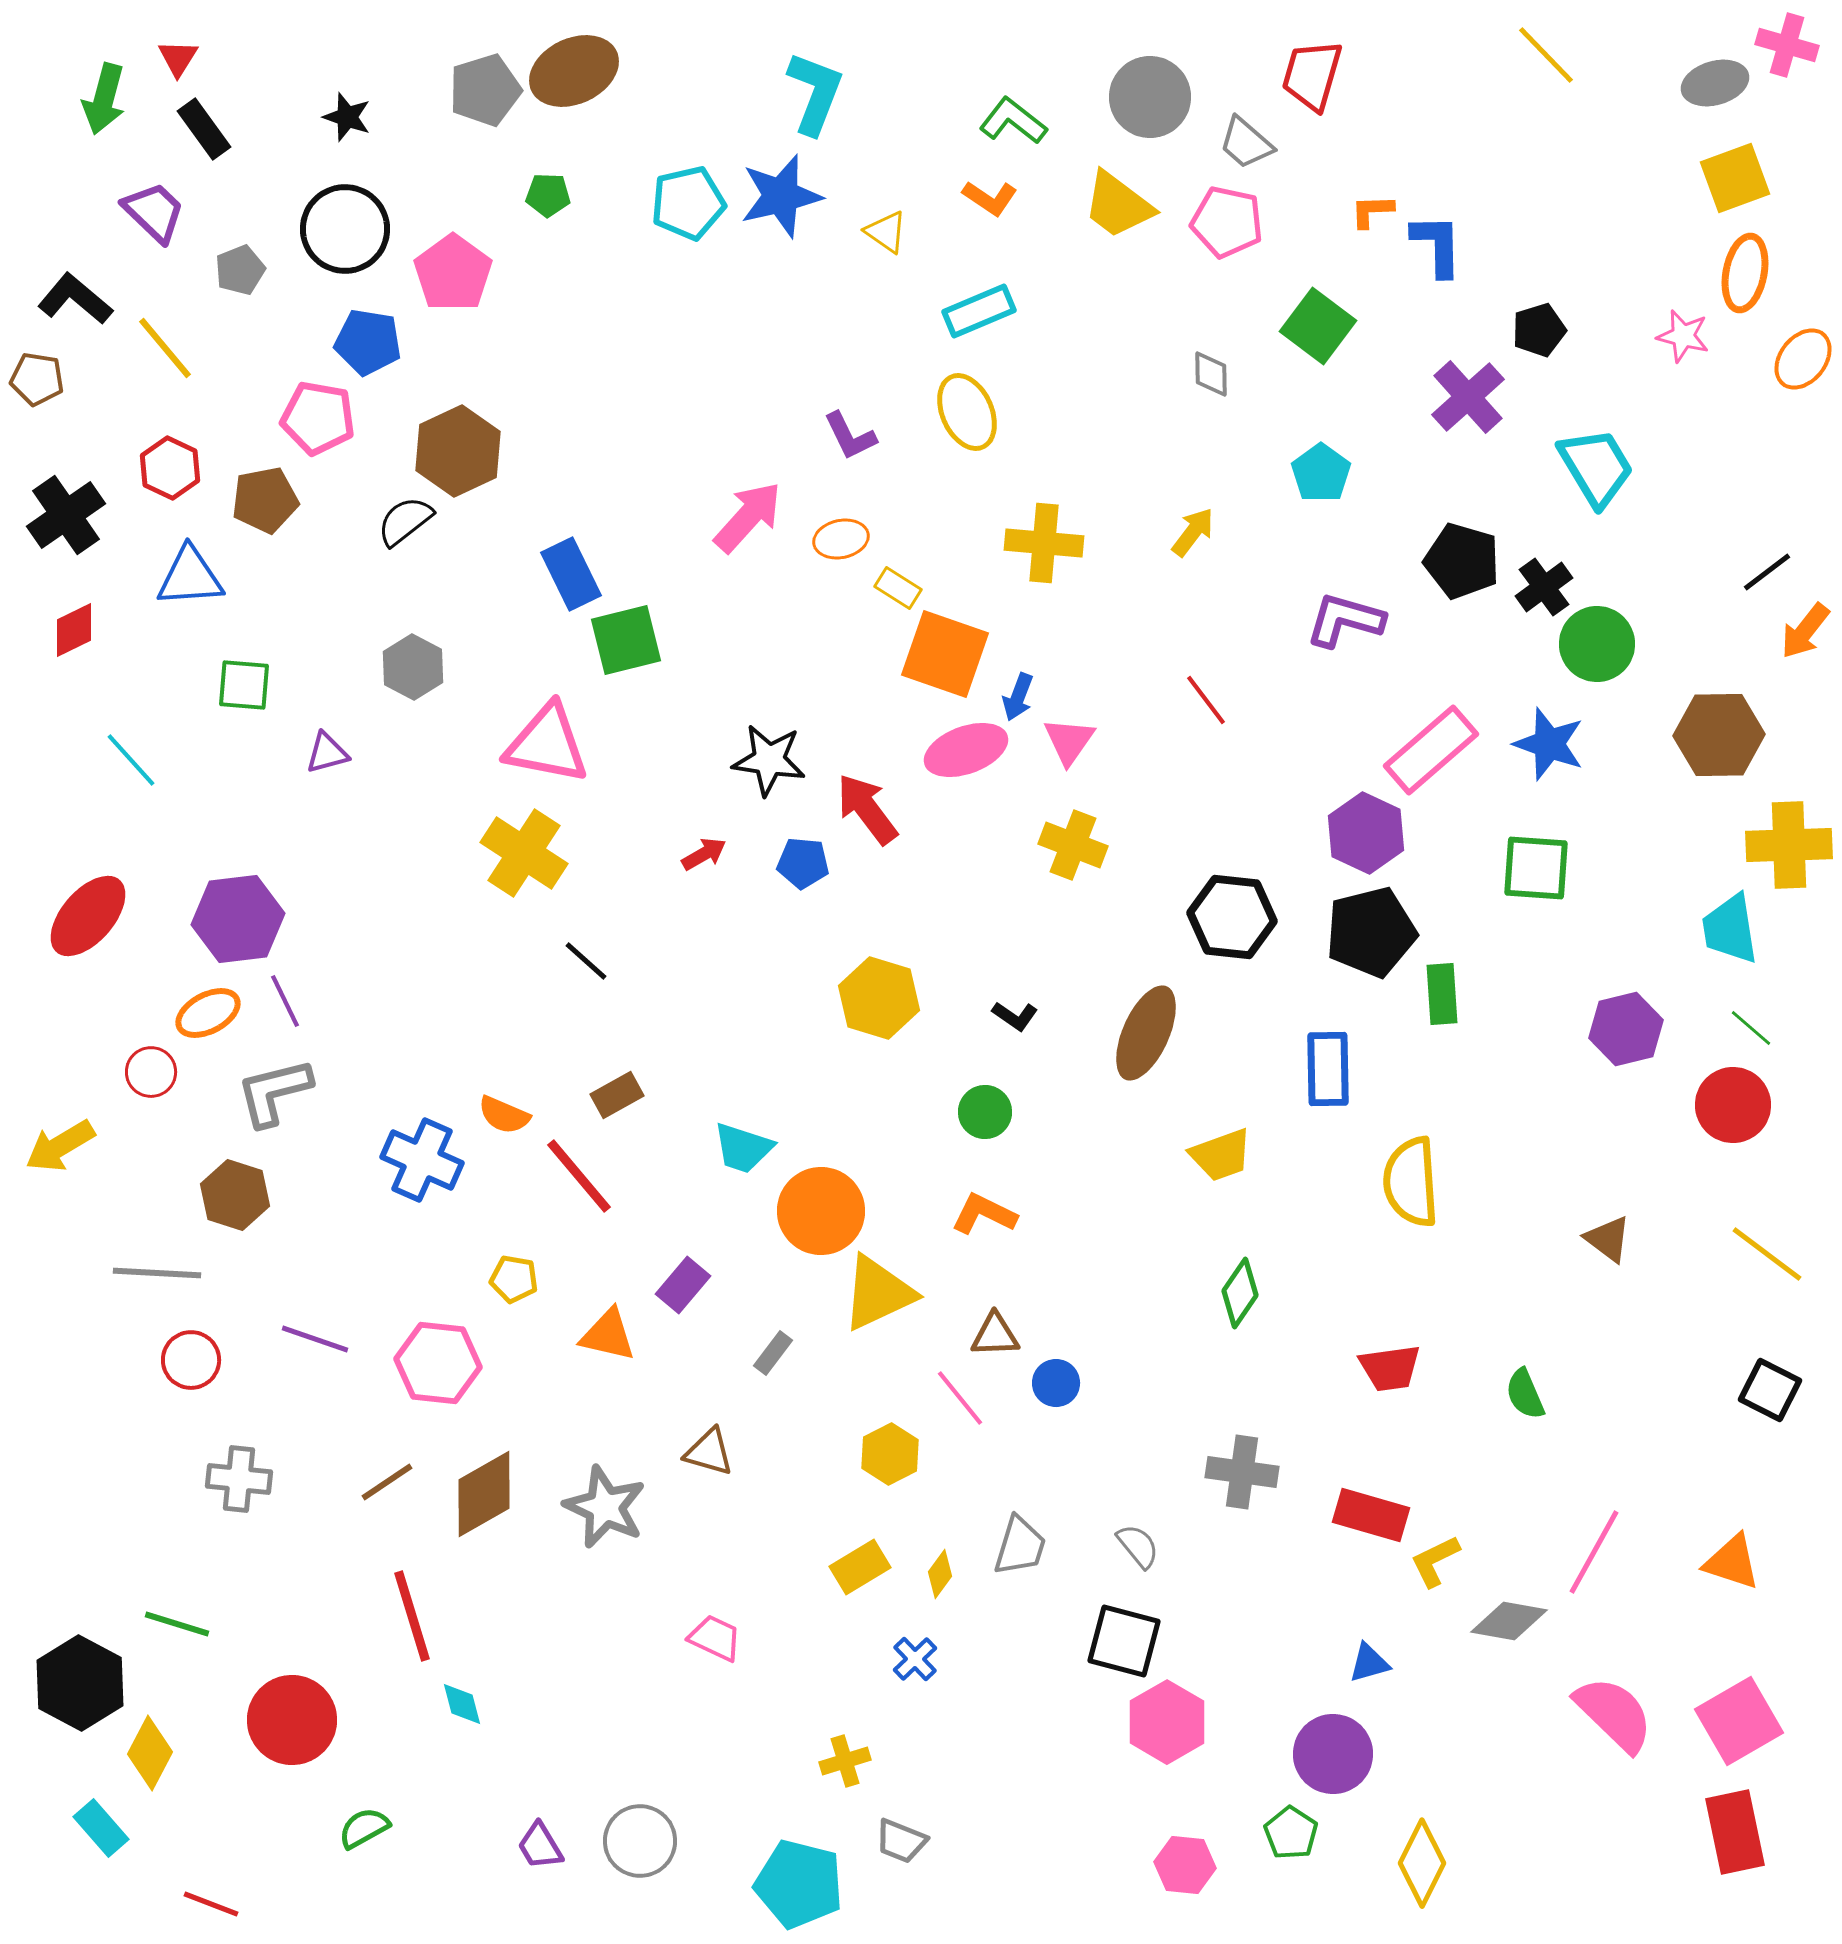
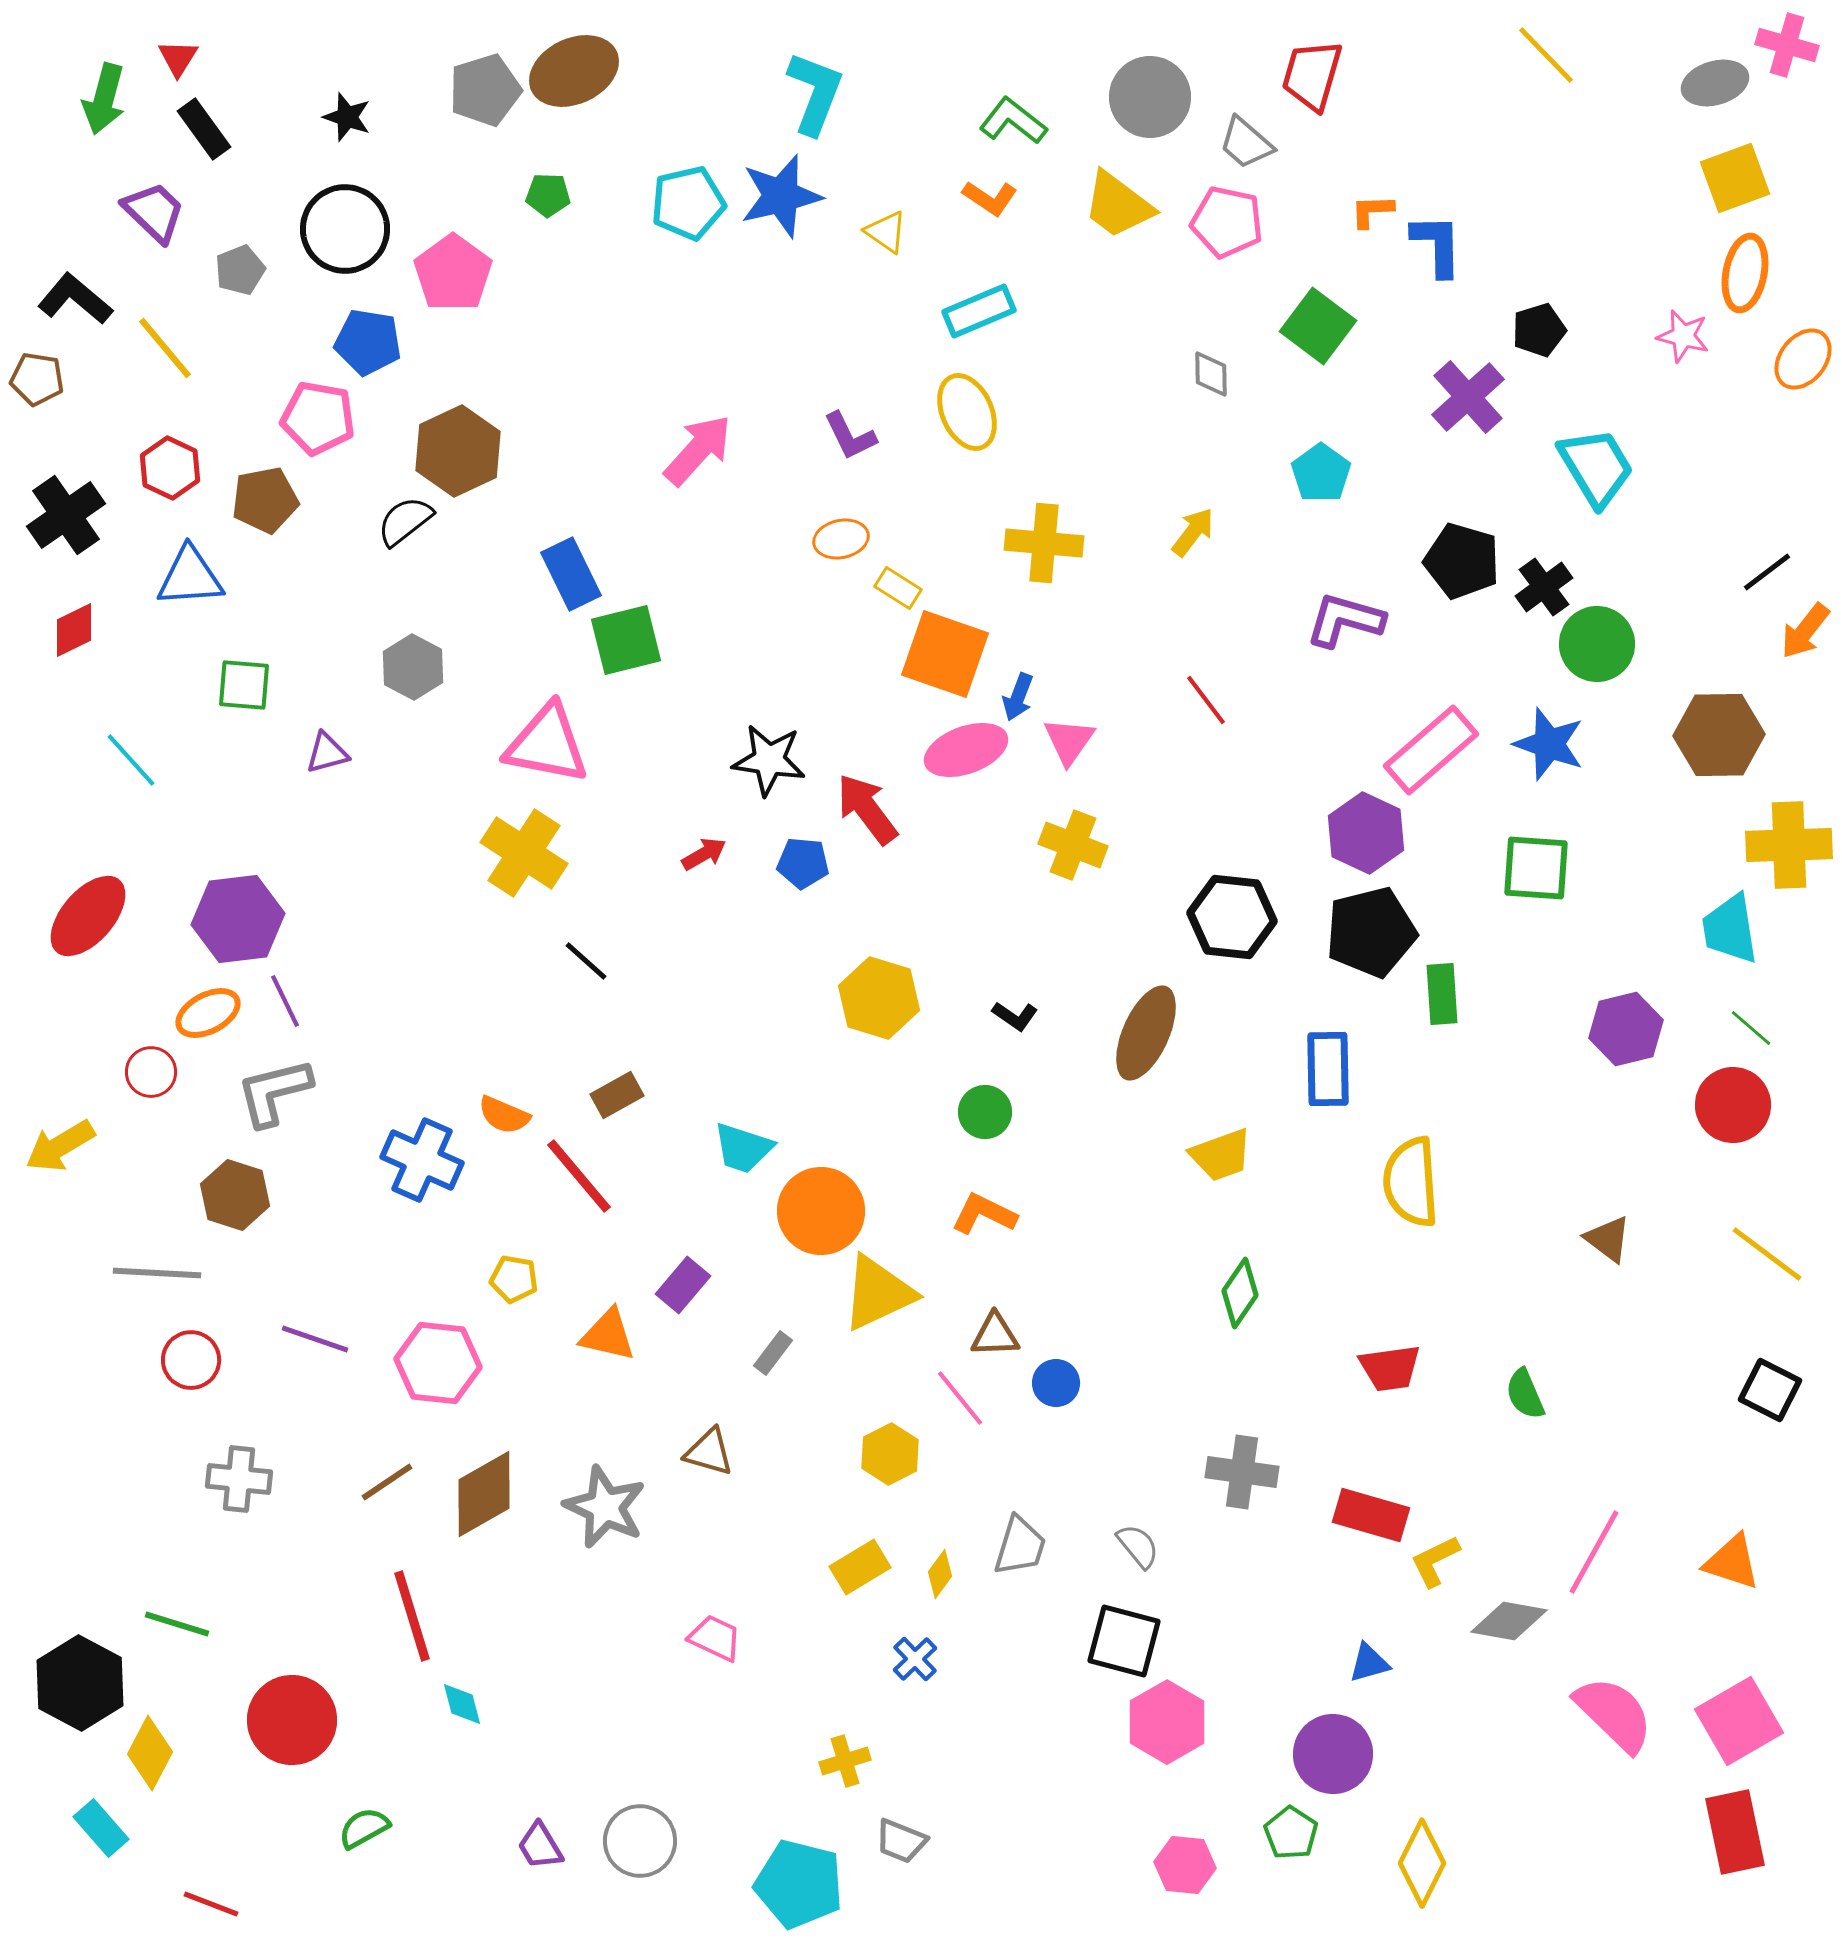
pink arrow at (748, 517): moved 50 px left, 67 px up
